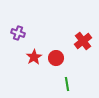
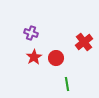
purple cross: moved 13 px right
red cross: moved 1 px right, 1 px down
